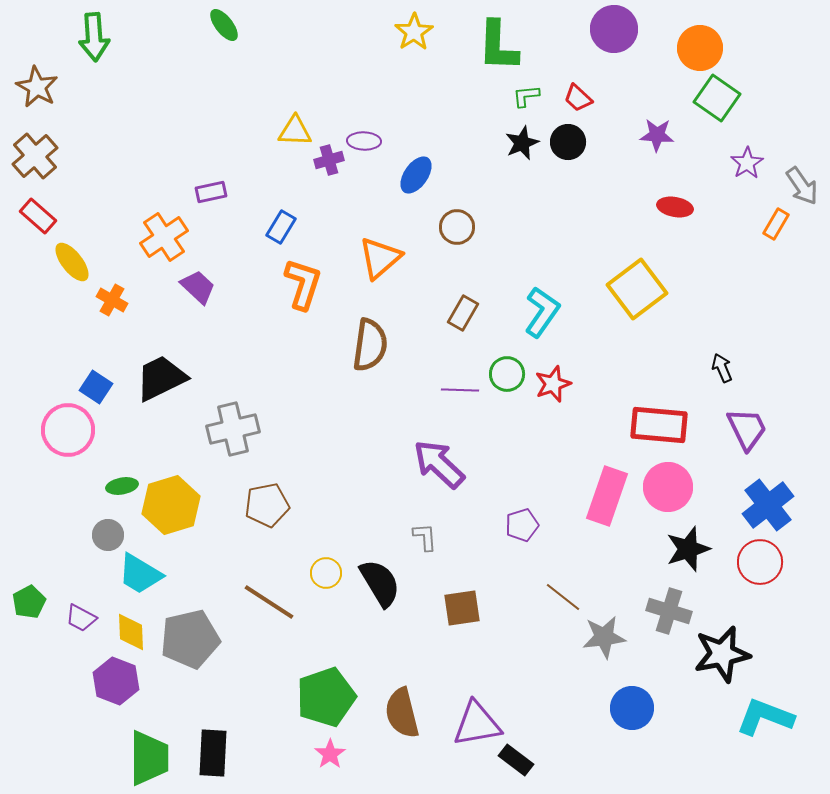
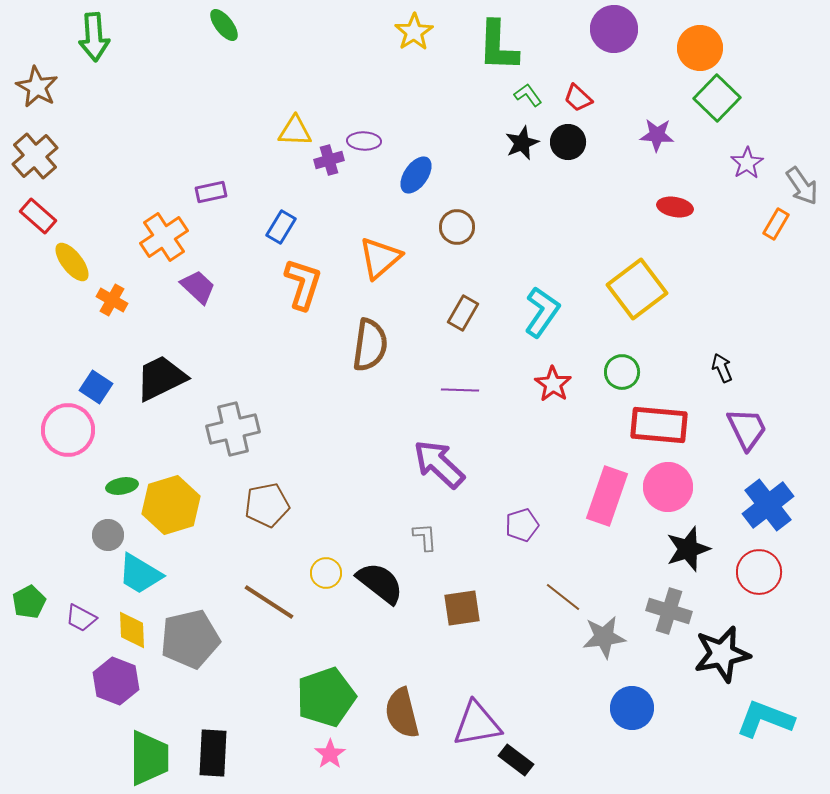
green L-shape at (526, 96): moved 2 px right, 1 px up; rotated 60 degrees clockwise
green square at (717, 98): rotated 9 degrees clockwise
green circle at (507, 374): moved 115 px right, 2 px up
red star at (553, 384): rotated 18 degrees counterclockwise
red circle at (760, 562): moved 1 px left, 10 px down
black semicircle at (380, 583): rotated 21 degrees counterclockwise
yellow diamond at (131, 632): moved 1 px right, 2 px up
cyan L-shape at (765, 717): moved 2 px down
